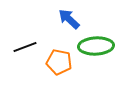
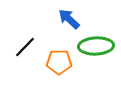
black line: rotated 25 degrees counterclockwise
orange pentagon: rotated 10 degrees counterclockwise
